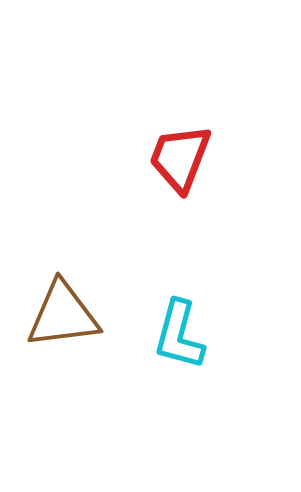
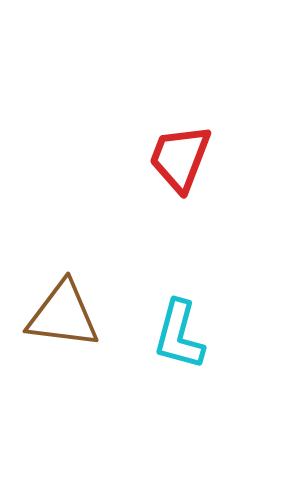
brown triangle: rotated 14 degrees clockwise
